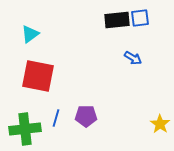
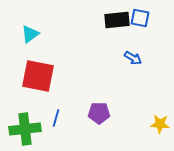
blue square: rotated 18 degrees clockwise
purple pentagon: moved 13 px right, 3 px up
yellow star: rotated 30 degrees counterclockwise
